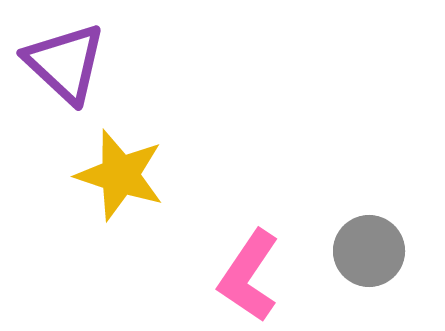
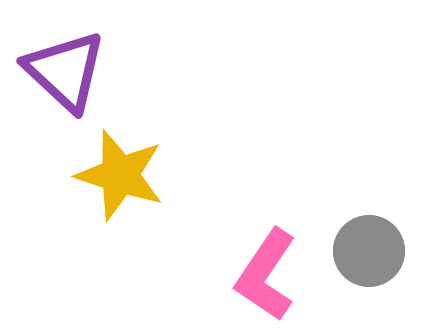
purple triangle: moved 8 px down
pink L-shape: moved 17 px right, 1 px up
